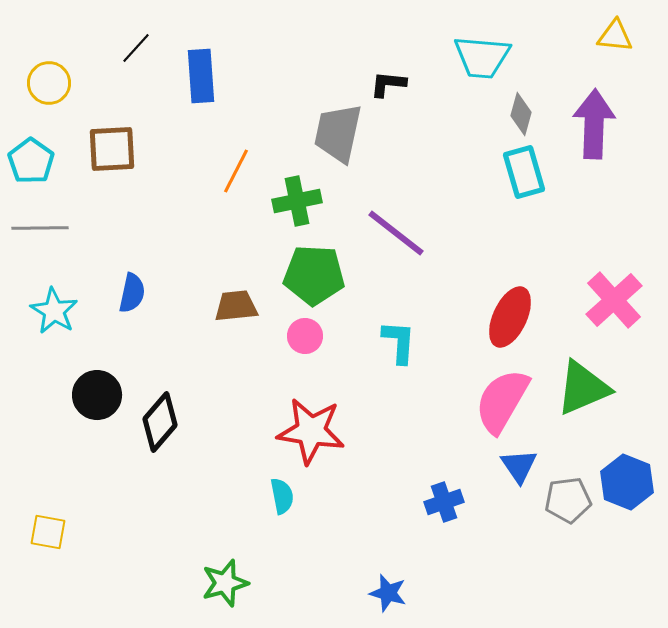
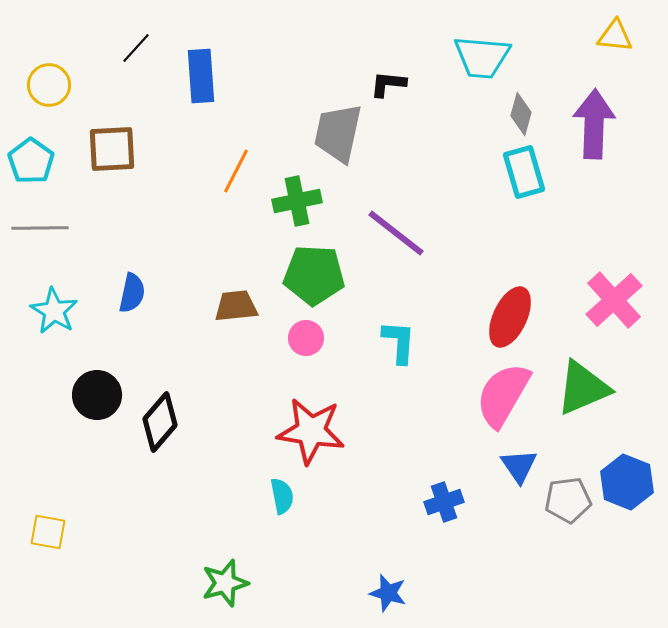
yellow circle: moved 2 px down
pink circle: moved 1 px right, 2 px down
pink semicircle: moved 1 px right, 6 px up
